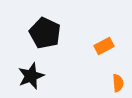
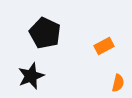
orange semicircle: rotated 18 degrees clockwise
